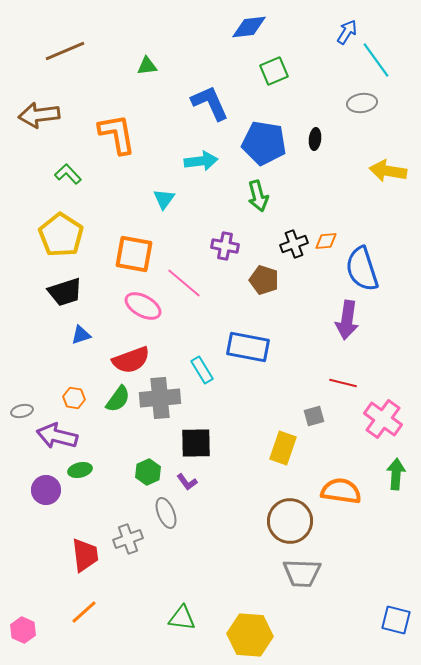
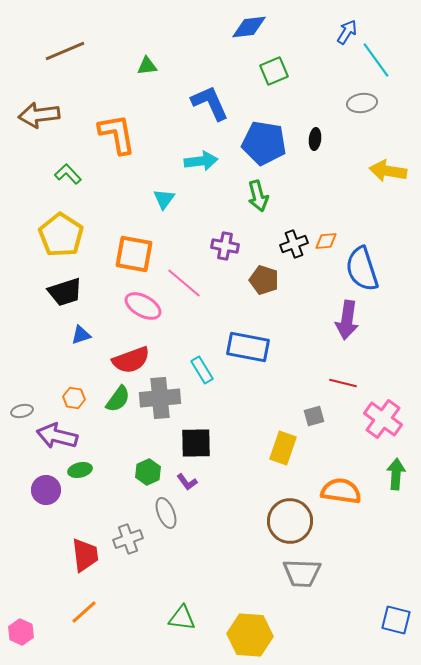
pink hexagon at (23, 630): moved 2 px left, 2 px down
